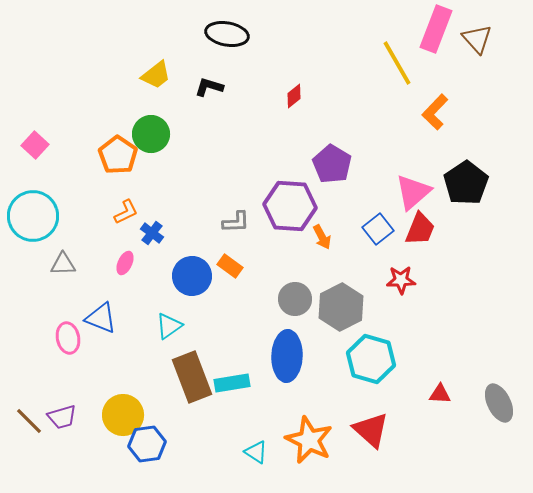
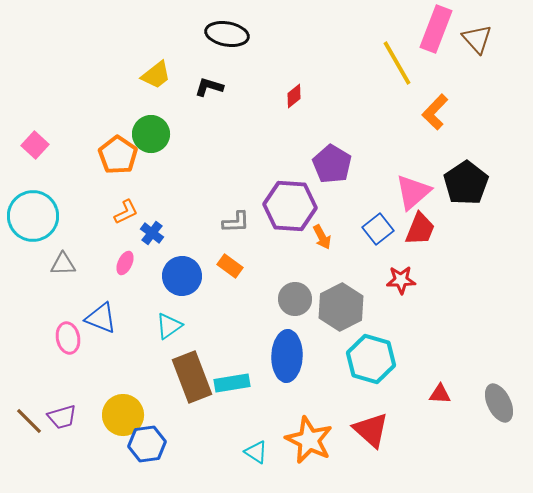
blue circle at (192, 276): moved 10 px left
